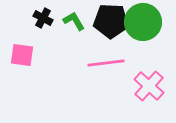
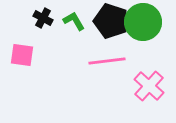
black pentagon: rotated 16 degrees clockwise
pink line: moved 1 px right, 2 px up
